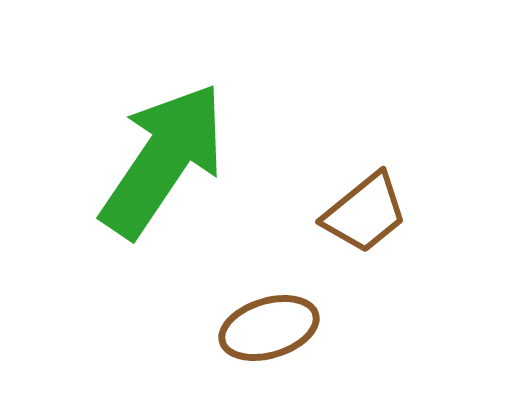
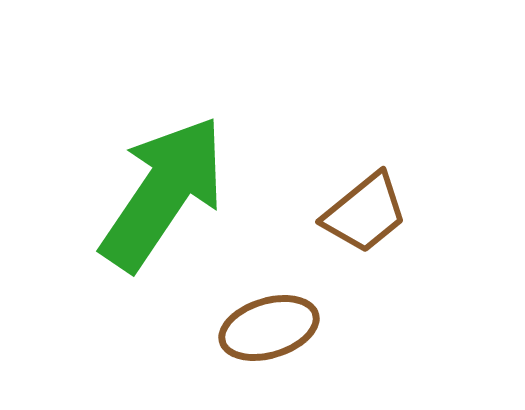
green arrow: moved 33 px down
